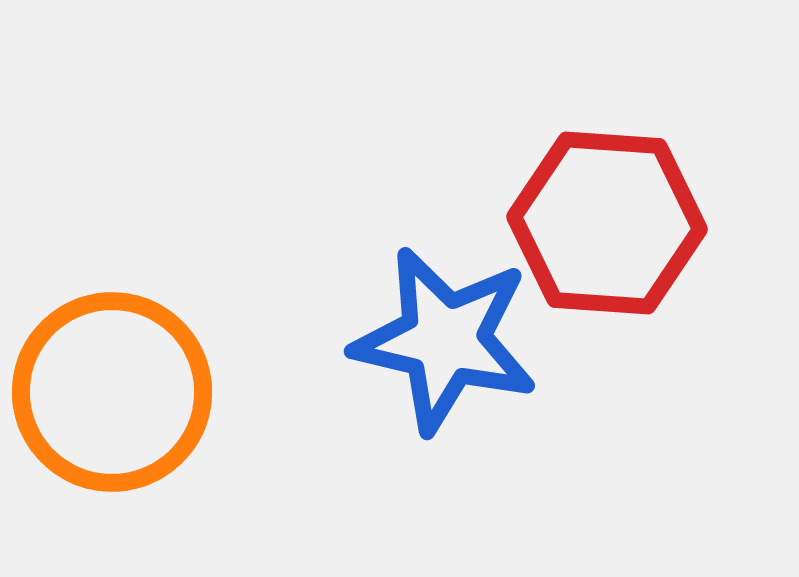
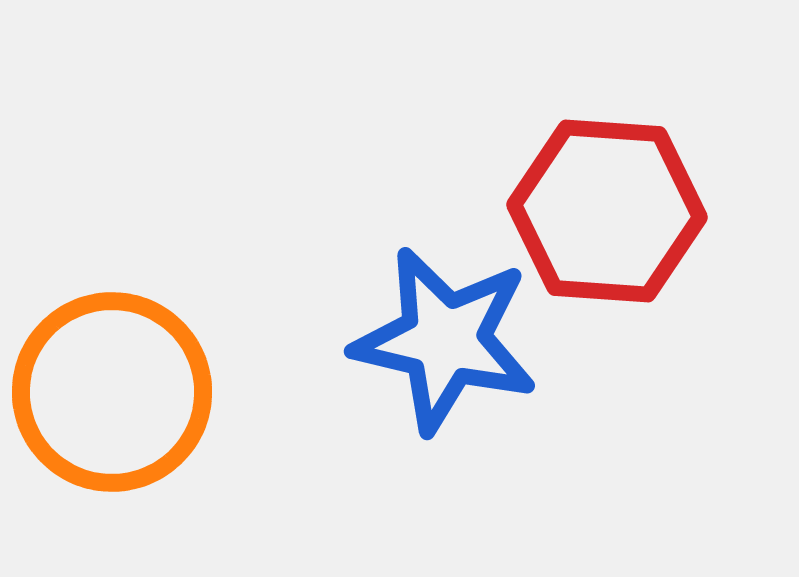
red hexagon: moved 12 px up
